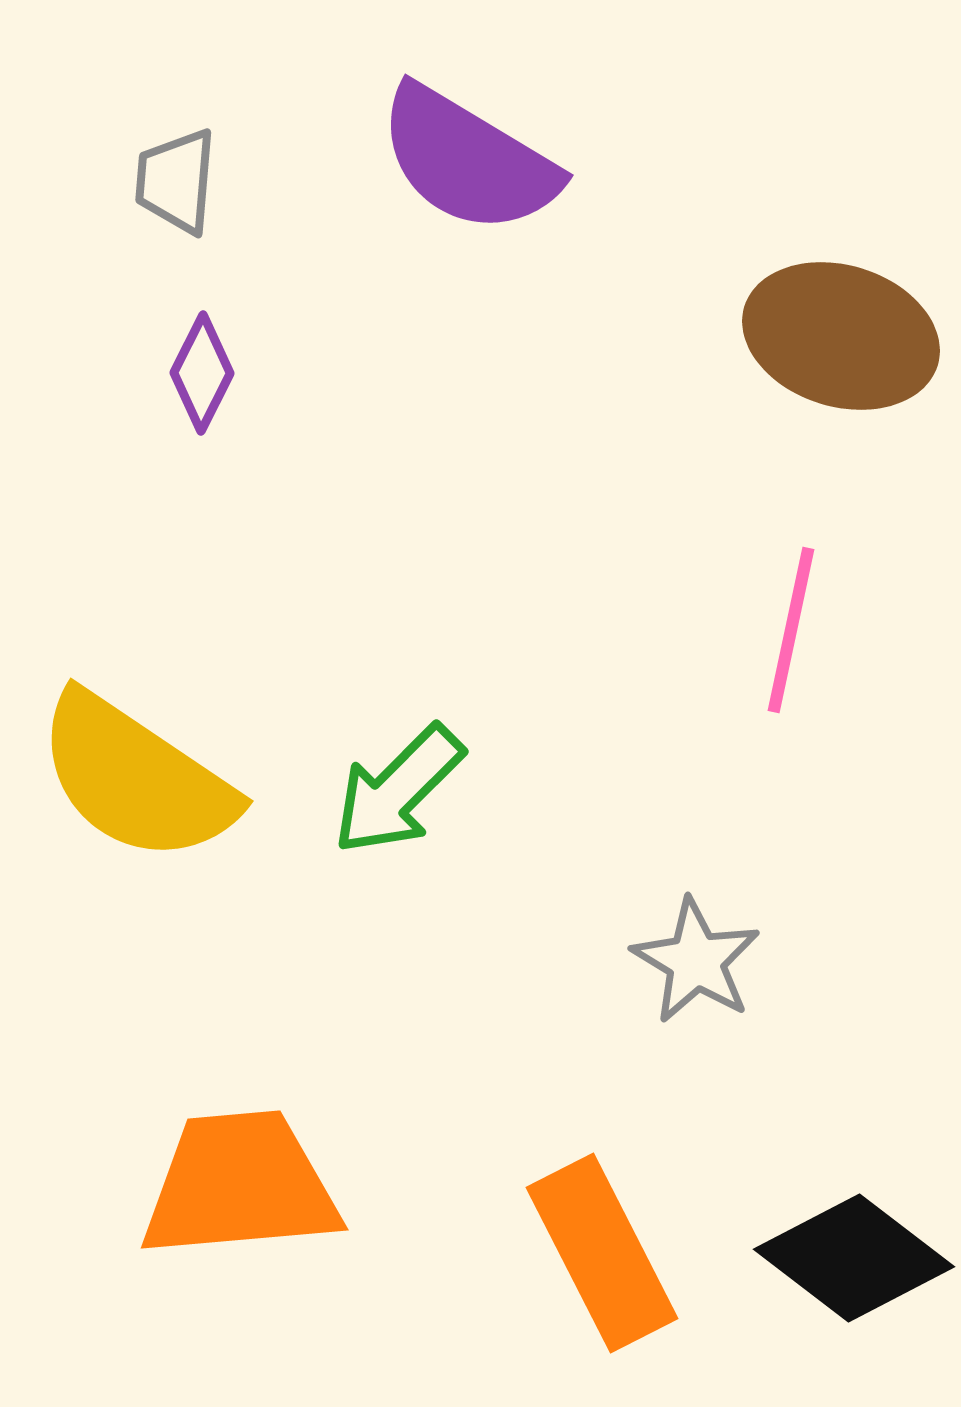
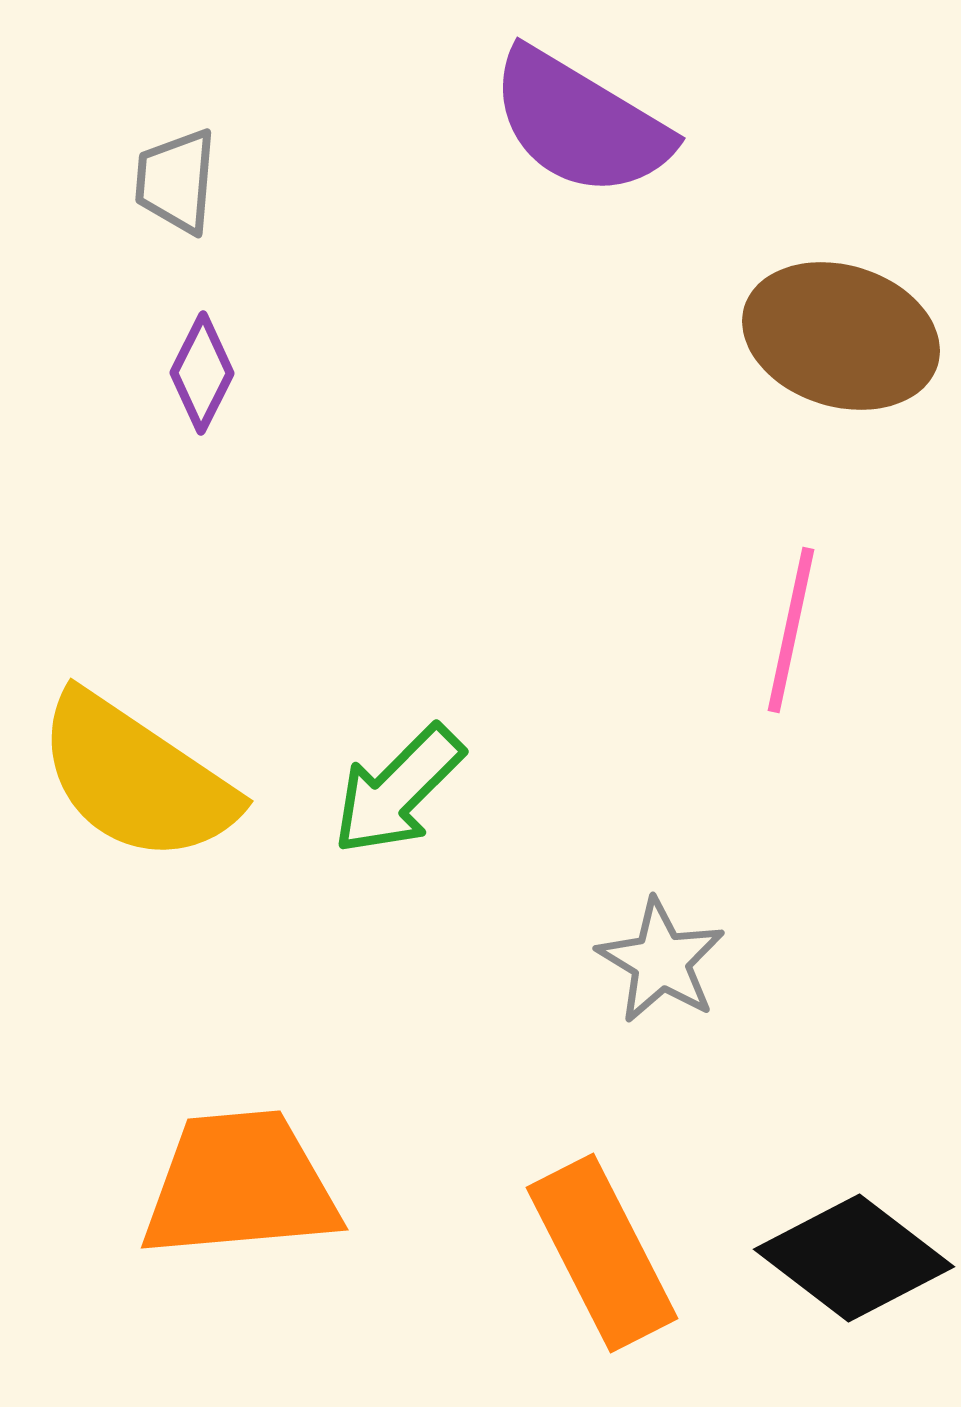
purple semicircle: moved 112 px right, 37 px up
gray star: moved 35 px left
